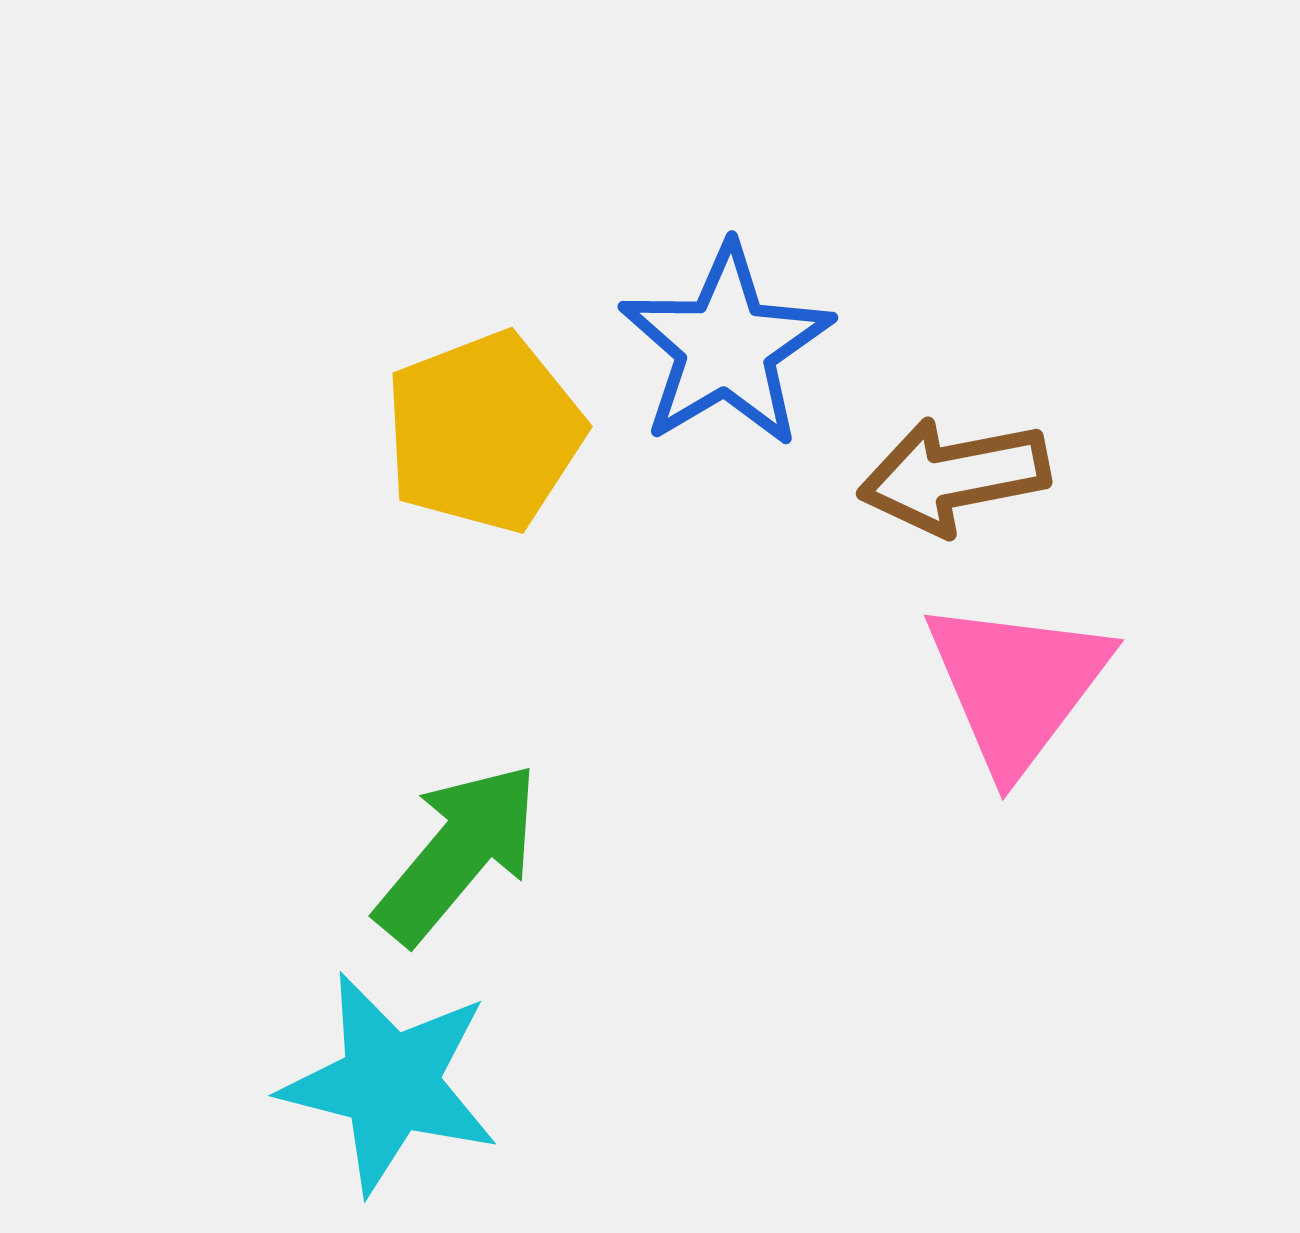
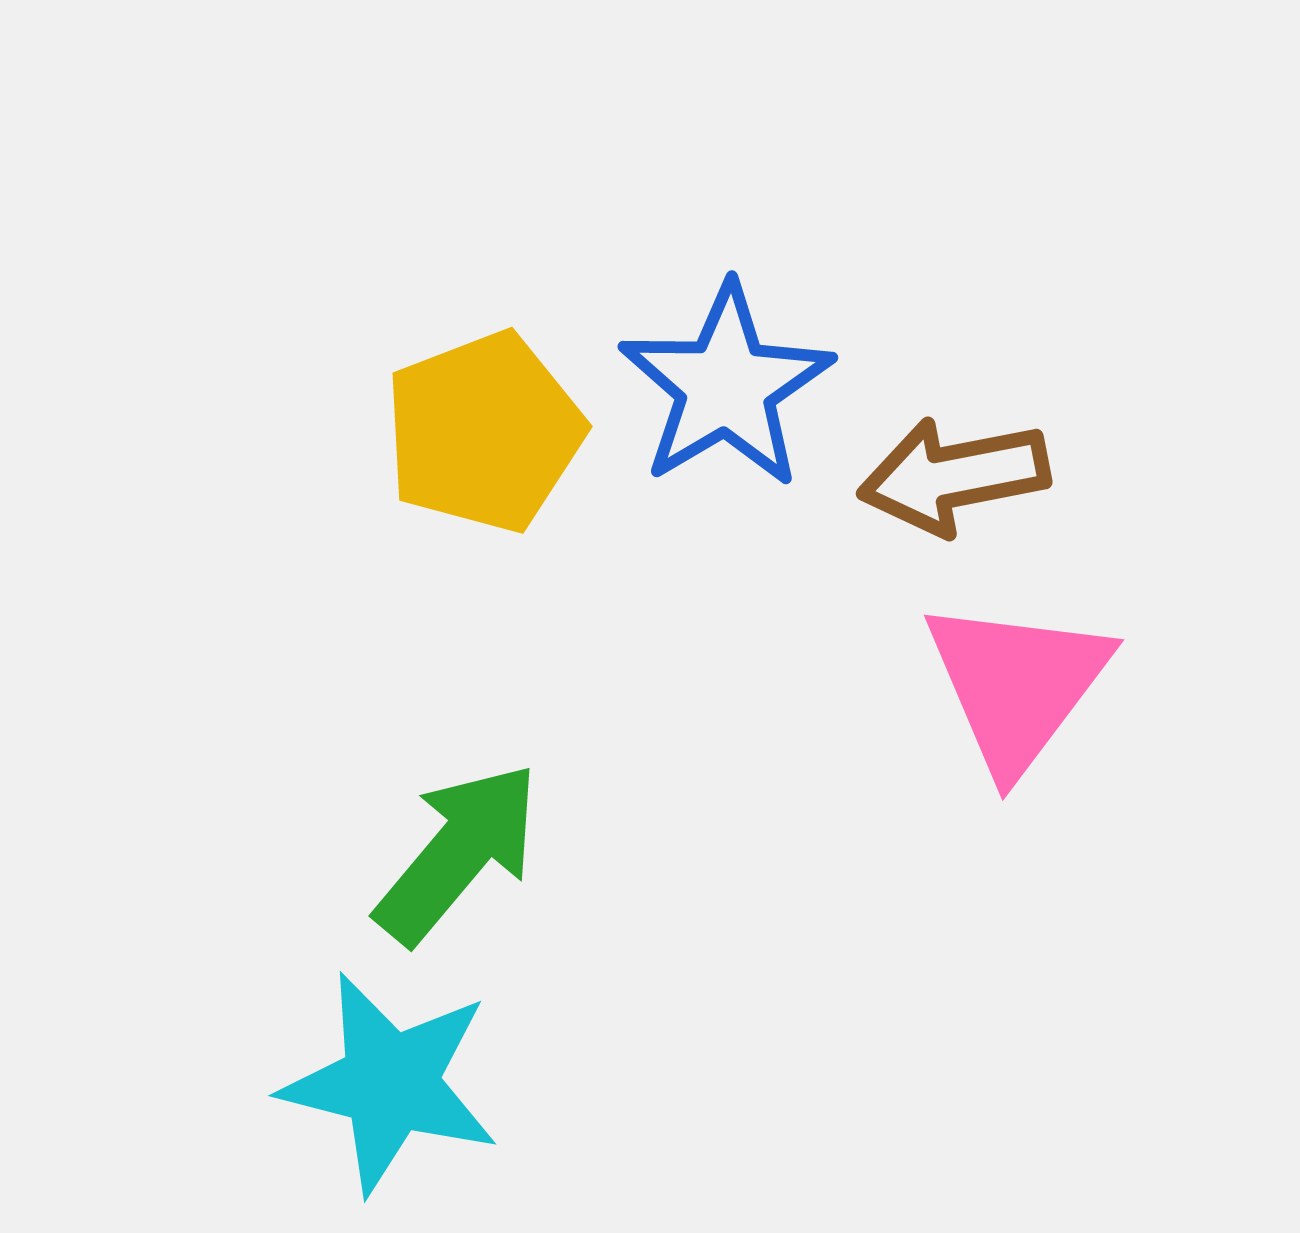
blue star: moved 40 px down
